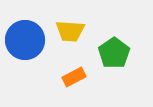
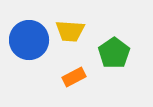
blue circle: moved 4 px right
